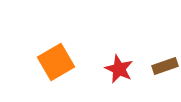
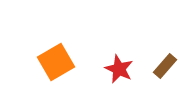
brown rectangle: rotated 30 degrees counterclockwise
